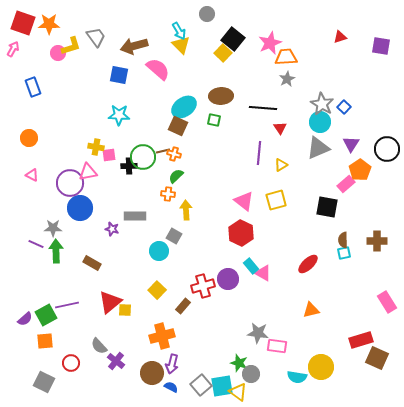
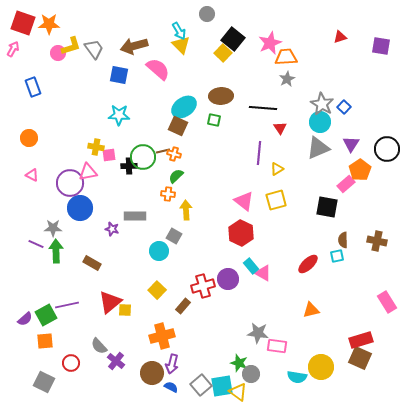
gray trapezoid at (96, 37): moved 2 px left, 12 px down
yellow triangle at (281, 165): moved 4 px left, 4 px down
brown cross at (377, 241): rotated 12 degrees clockwise
cyan square at (344, 253): moved 7 px left, 3 px down
brown square at (377, 358): moved 17 px left
